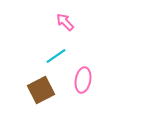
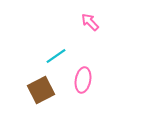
pink arrow: moved 25 px right
